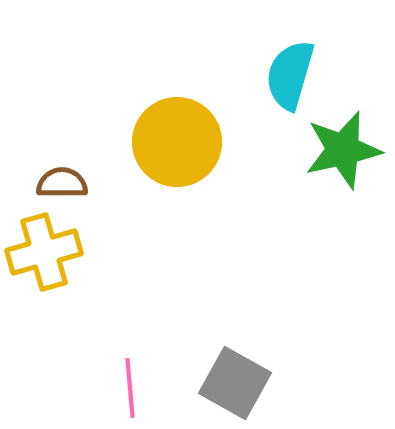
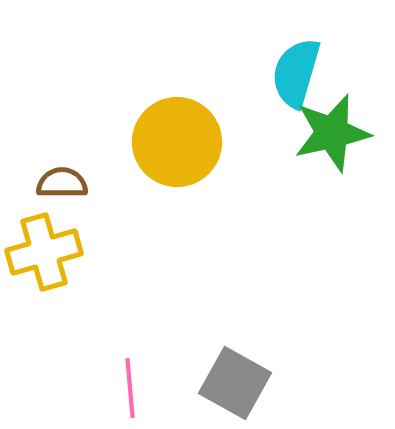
cyan semicircle: moved 6 px right, 2 px up
green star: moved 11 px left, 17 px up
